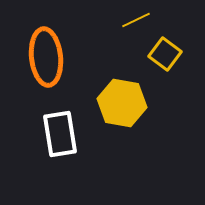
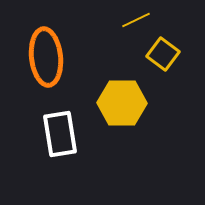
yellow square: moved 2 px left
yellow hexagon: rotated 9 degrees counterclockwise
